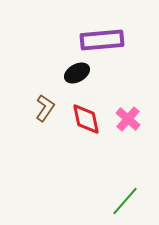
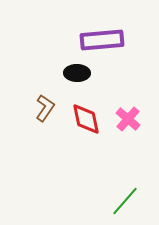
black ellipse: rotated 30 degrees clockwise
